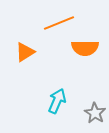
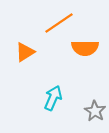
orange line: rotated 12 degrees counterclockwise
cyan arrow: moved 4 px left, 3 px up
gray star: moved 2 px up
